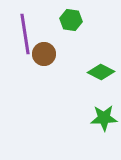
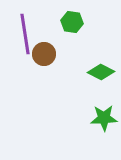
green hexagon: moved 1 px right, 2 px down
